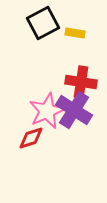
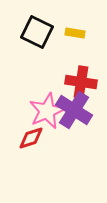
black square: moved 6 px left, 9 px down; rotated 36 degrees counterclockwise
